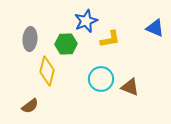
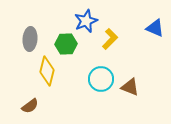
yellow L-shape: rotated 35 degrees counterclockwise
